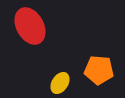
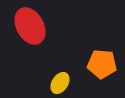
orange pentagon: moved 3 px right, 6 px up
